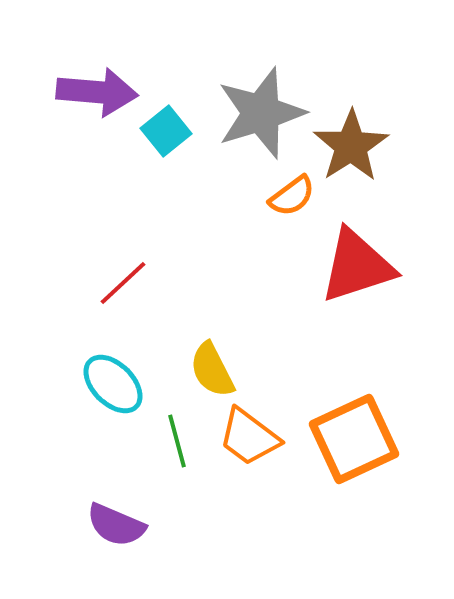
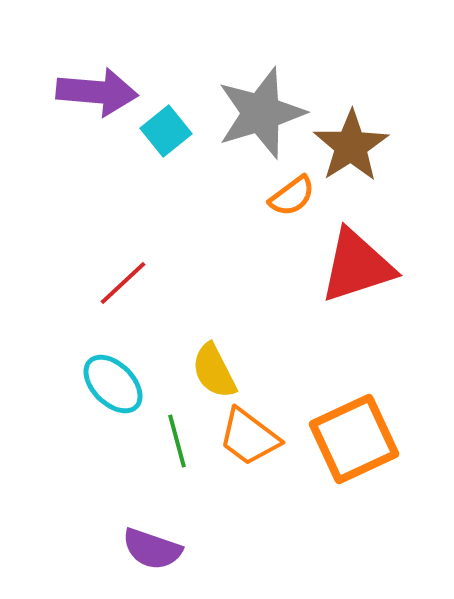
yellow semicircle: moved 2 px right, 1 px down
purple semicircle: moved 36 px right, 24 px down; rotated 4 degrees counterclockwise
